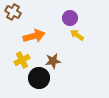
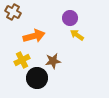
black circle: moved 2 px left
